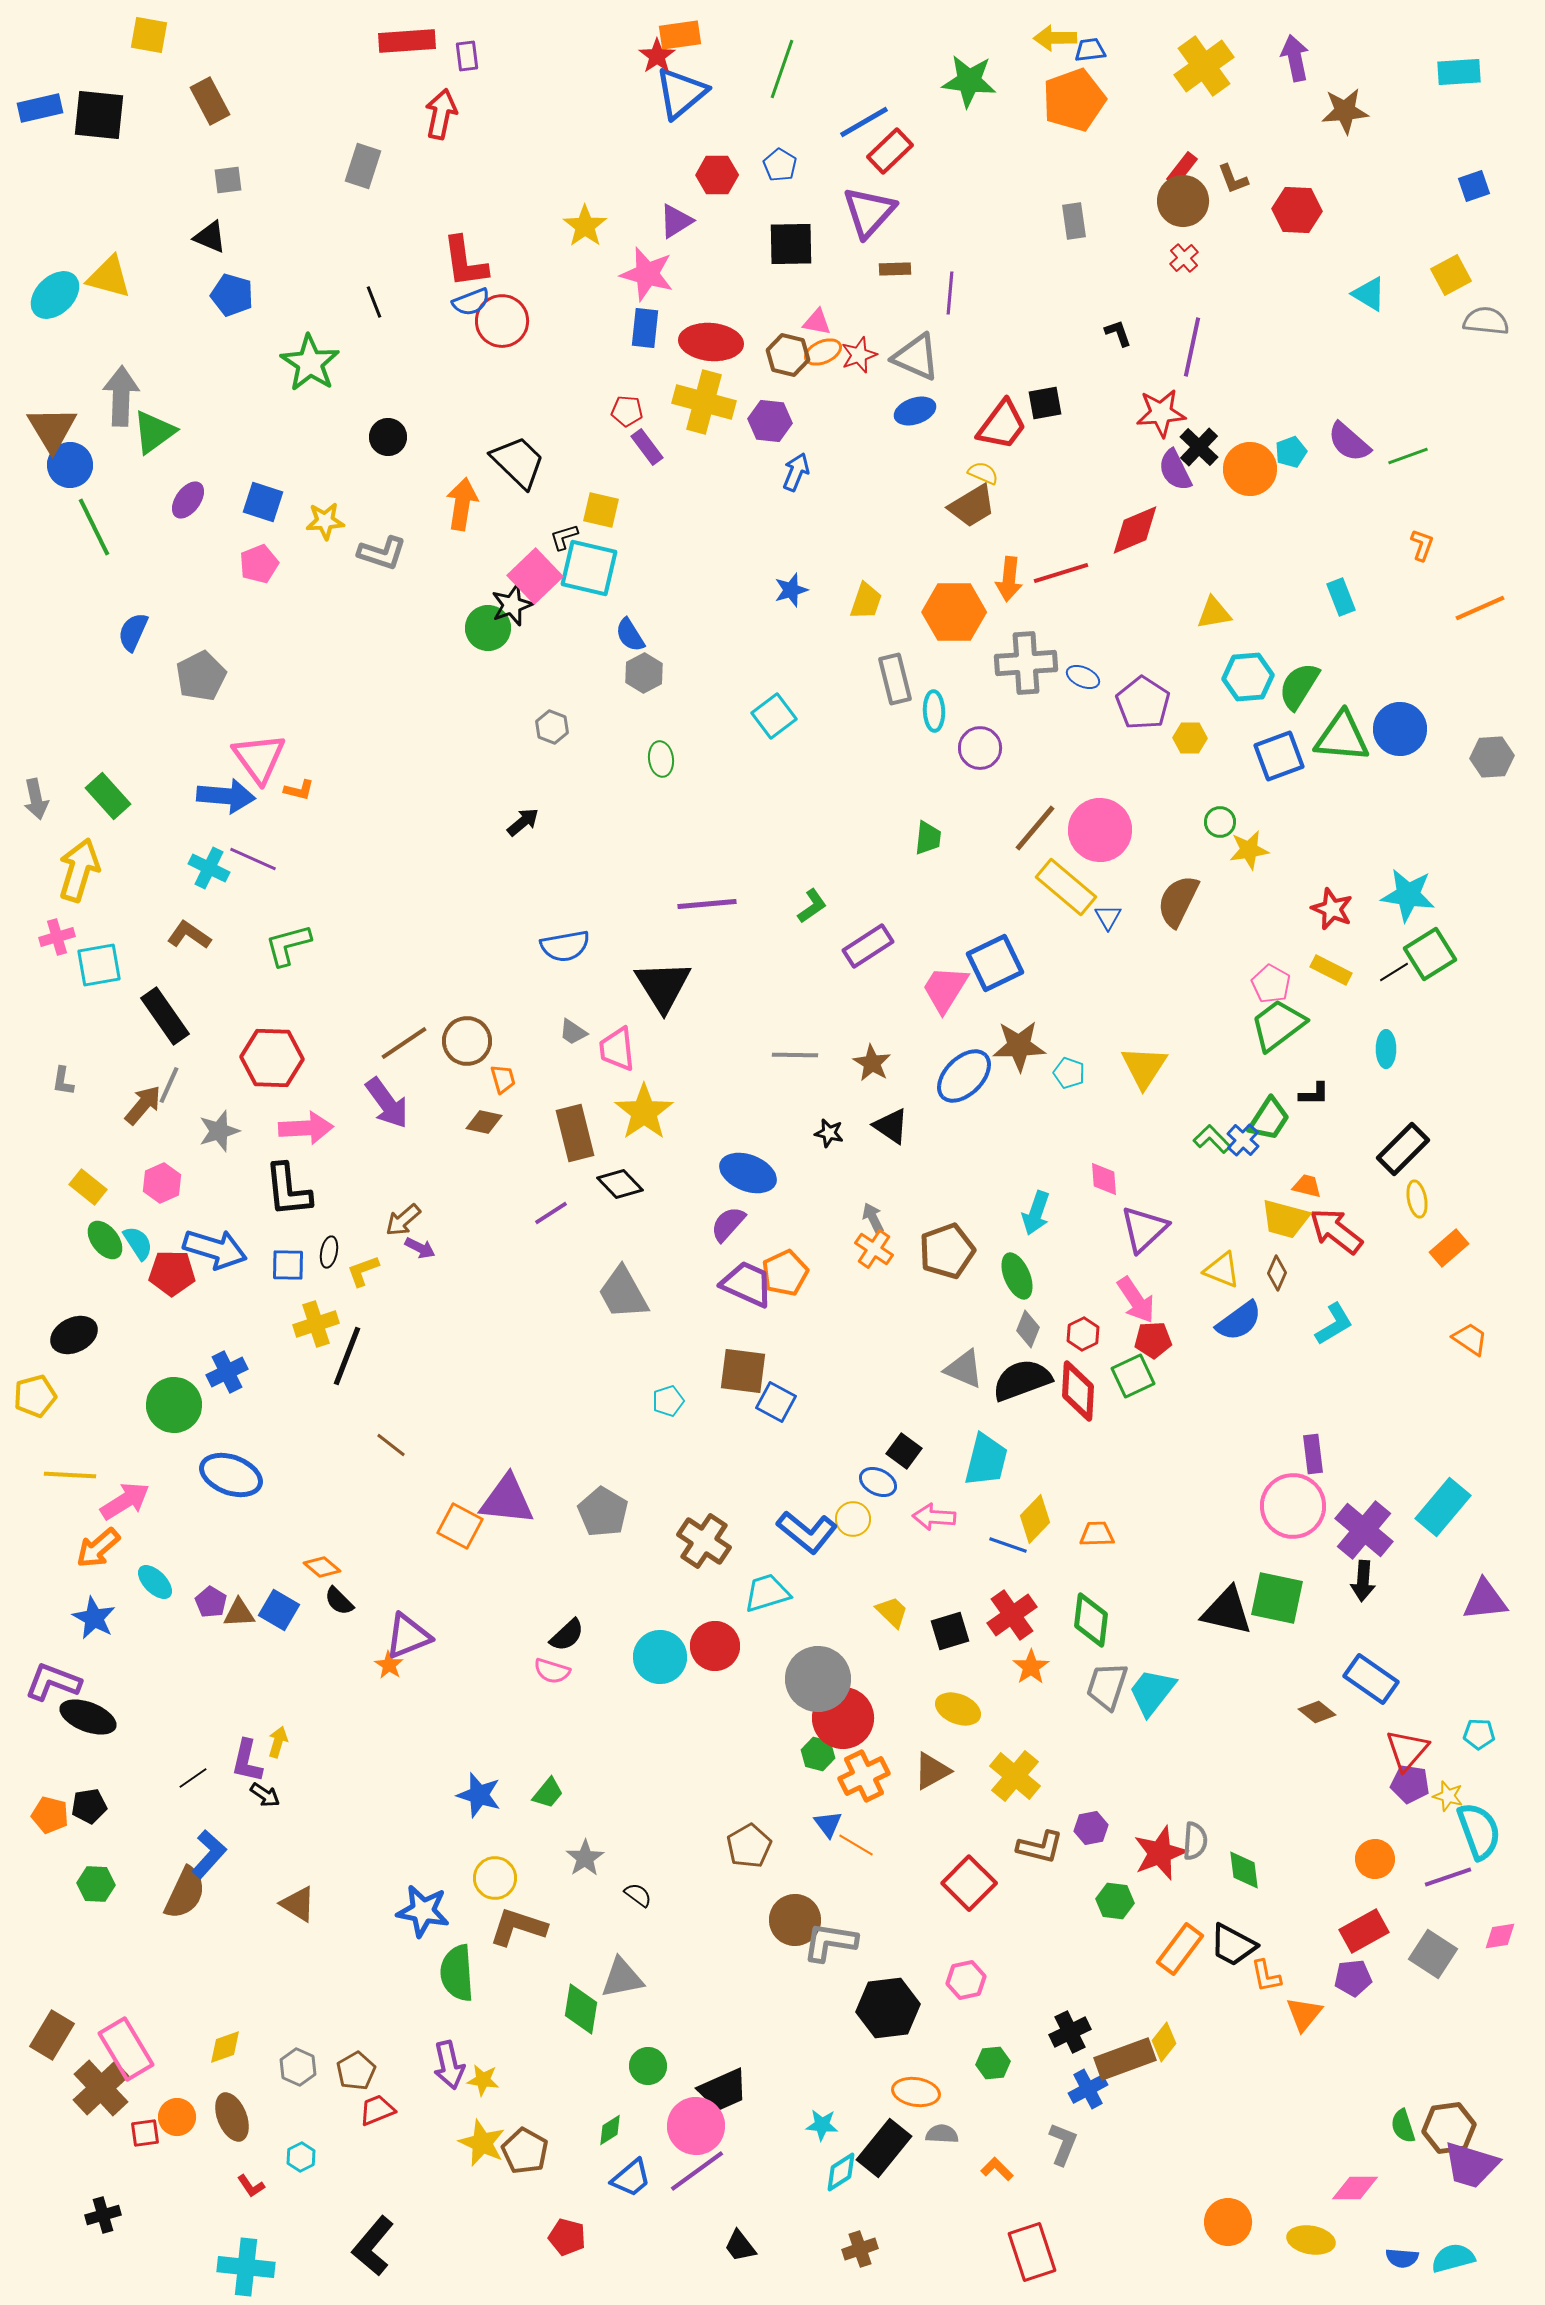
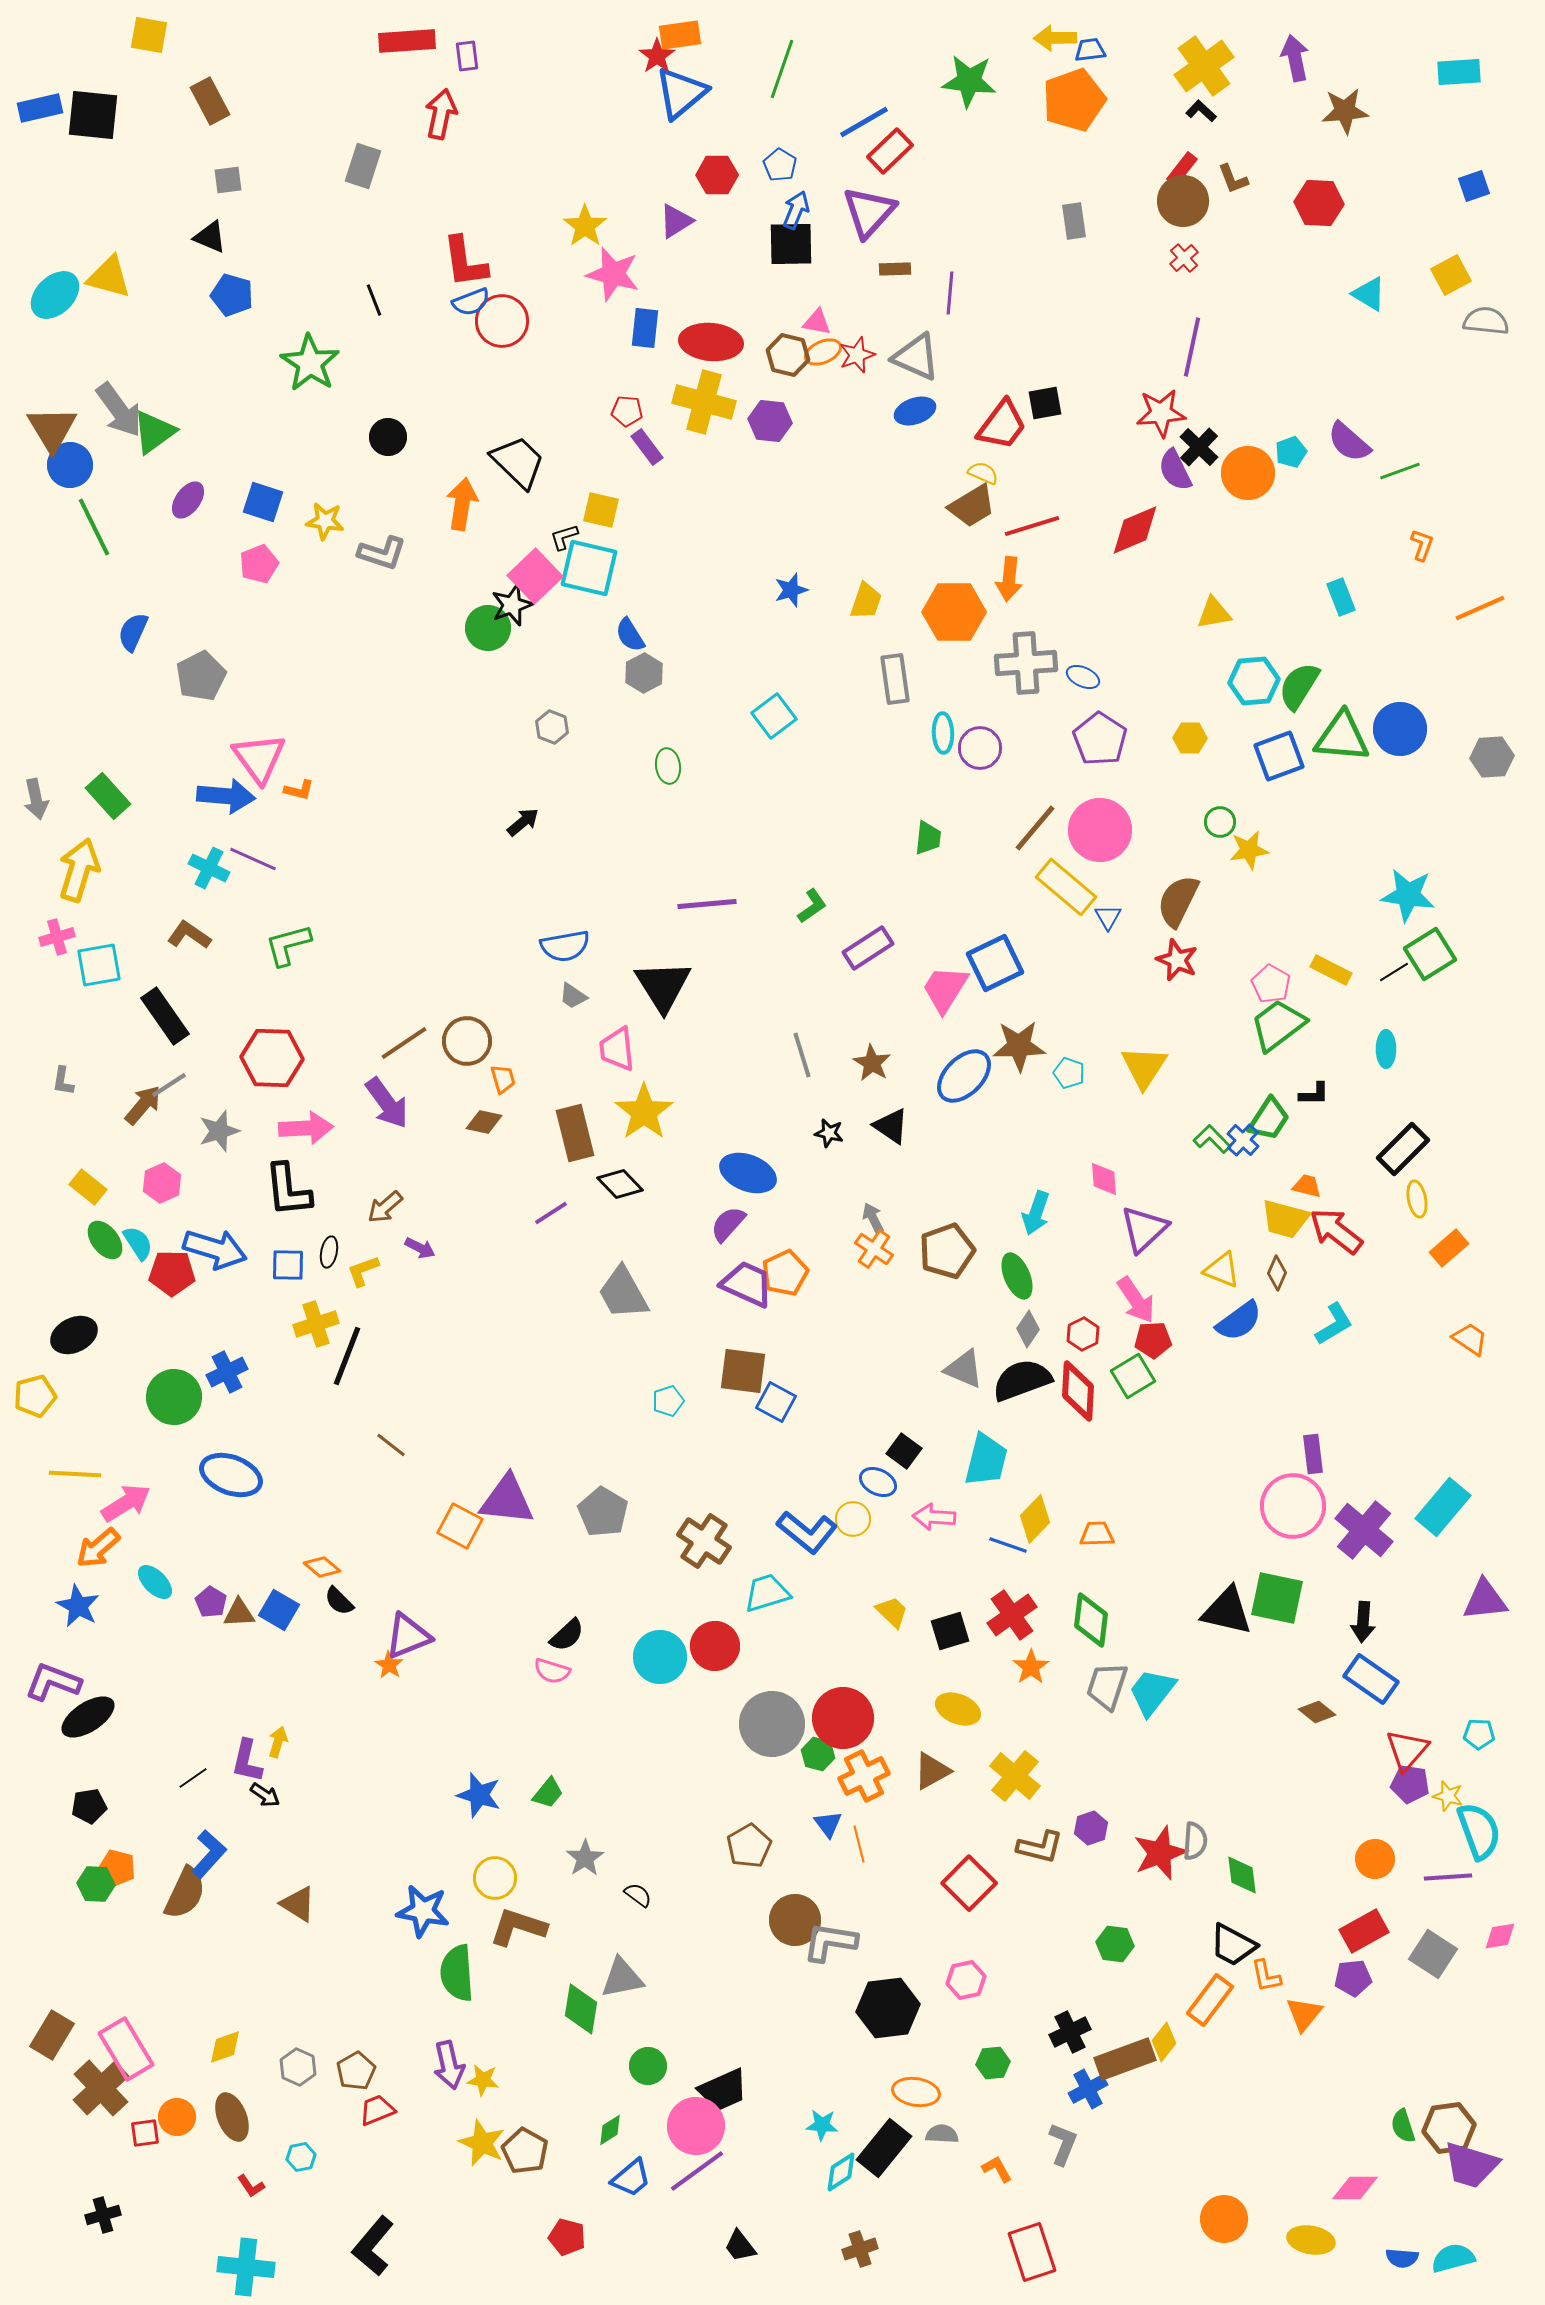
black square at (99, 115): moved 6 px left
red hexagon at (1297, 210): moved 22 px right, 7 px up
pink star at (647, 274): moved 34 px left
black line at (374, 302): moved 2 px up
black L-shape at (1118, 333): moved 83 px right, 222 px up; rotated 28 degrees counterclockwise
red star at (859, 355): moved 2 px left
gray arrow at (121, 396): moved 2 px left, 14 px down; rotated 142 degrees clockwise
green line at (1408, 456): moved 8 px left, 15 px down
orange circle at (1250, 469): moved 2 px left, 4 px down
blue arrow at (796, 472): moved 262 px up
yellow star at (325, 521): rotated 12 degrees clockwise
red line at (1061, 573): moved 29 px left, 47 px up
cyan hexagon at (1248, 677): moved 6 px right, 4 px down
gray rectangle at (895, 679): rotated 6 degrees clockwise
purple pentagon at (1143, 703): moved 43 px left, 36 px down
cyan ellipse at (934, 711): moved 9 px right, 22 px down
green ellipse at (661, 759): moved 7 px right, 7 px down
red star at (1332, 909): moved 155 px left, 51 px down
purple rectangle at (868, 946): moved 2 px down
gray trapezoid at (573, 1032): moved 36 px up
gray line at (795, 1055): moved 7 px right; rotated 72 degrees clockwise
gray line at (169, 1085): rotated 33 degrees clockwise
brown arrow at (403, 1220): moved 18 px left, 13 px up
gray diamond at (1028, 1329): rotated 12 degrees clockwise
green square at (1133, 1376): rotated 6 degrees counterclockwise
green circle at (174, 1405): moved 8 px up
yellow line at (70, 1475): moved 5 px right, 1 px up
pink arrow at (125, 1501): moved 1 px right, 2 px down
black arrow at (1363, 1581): moved 41 px down
blue star at (94, 1618): moved 16 px left, 12 px up
gray circle at (818, 1679): moved 46 px left, 45 px down
black ellipse at (88, 1717): rotated 54 degrees counterclockwise
orange pentagon at (50, 1815): moved 67 px right, 53 px down
purple hexagon at (1091, 1828): rotated 8 degrees counterclockwise
orange line at (856, 1845): moved 3 px right, 1 px up; rotated 45 degrees clockwise
green diamond at (1244, 1870): moved 2 px left, 5 px down
purple line at (1448, 1877): rotated 15 degrees clockwise
green hexagon at (1115, 1901): moved 43 px down
orange rectangle at (1180, 1949): moved 30 px right, 51 px down
cyan hexagon at (301, 2157): rotated 16 degrees clockwise
orange L-shape at (997, 2169): rotated 16 degrees clockwise
orange circle at (1228, 2222): moved 4 px left, 3 px up
